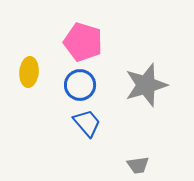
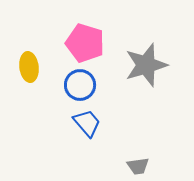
pink pentagon: moved 2 px right, 1 px down
yellow ellipse: moved 5 px up; rotated 12 degrees counterclockwise
gray star: moved 20 px up
gray trapezoid: moved 1 px down
